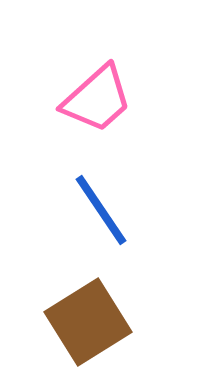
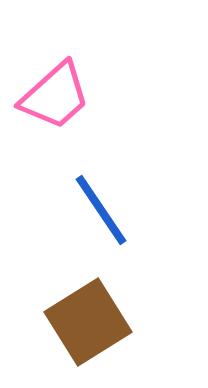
pink trapezoid: moved 42 px left, 3 px up
